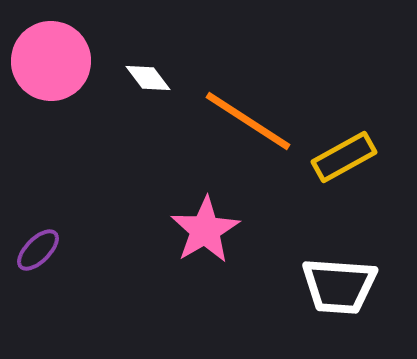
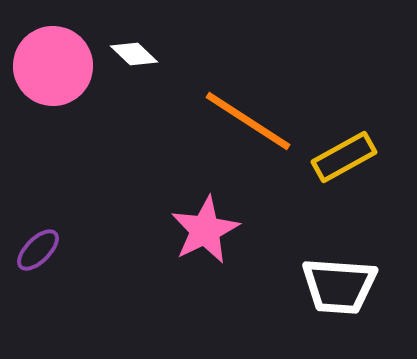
pink circle: moved 2 px right, 5 px down
white diamond: moved 14 px left, 24 px up; rotated 9 degrees counterclockwise
pink star: rotated 4 degrees clockwise
